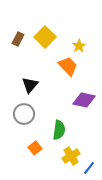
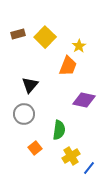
brown rectangle: moved 5 px up; rotated 48 degrees clockwise
orange trapezoid: rotated 65 degrees clockwise
